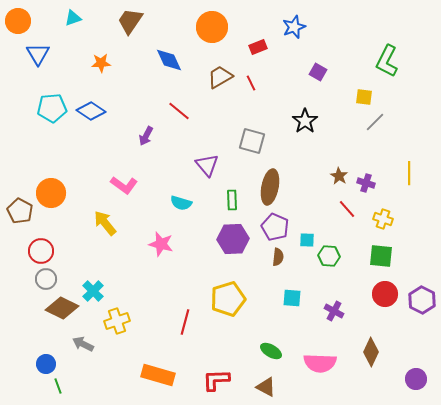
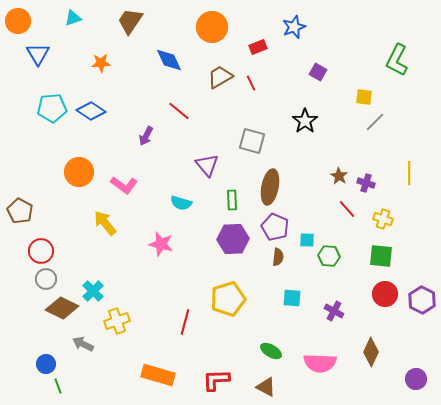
green L-shape at (387, 61): moved 10 px right, 1 px up
orange circle at (51, 193): moved 28 px right, 21 px up
